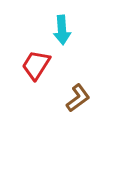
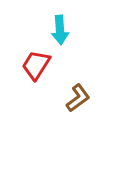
cyan arrow: moved 2 px left
